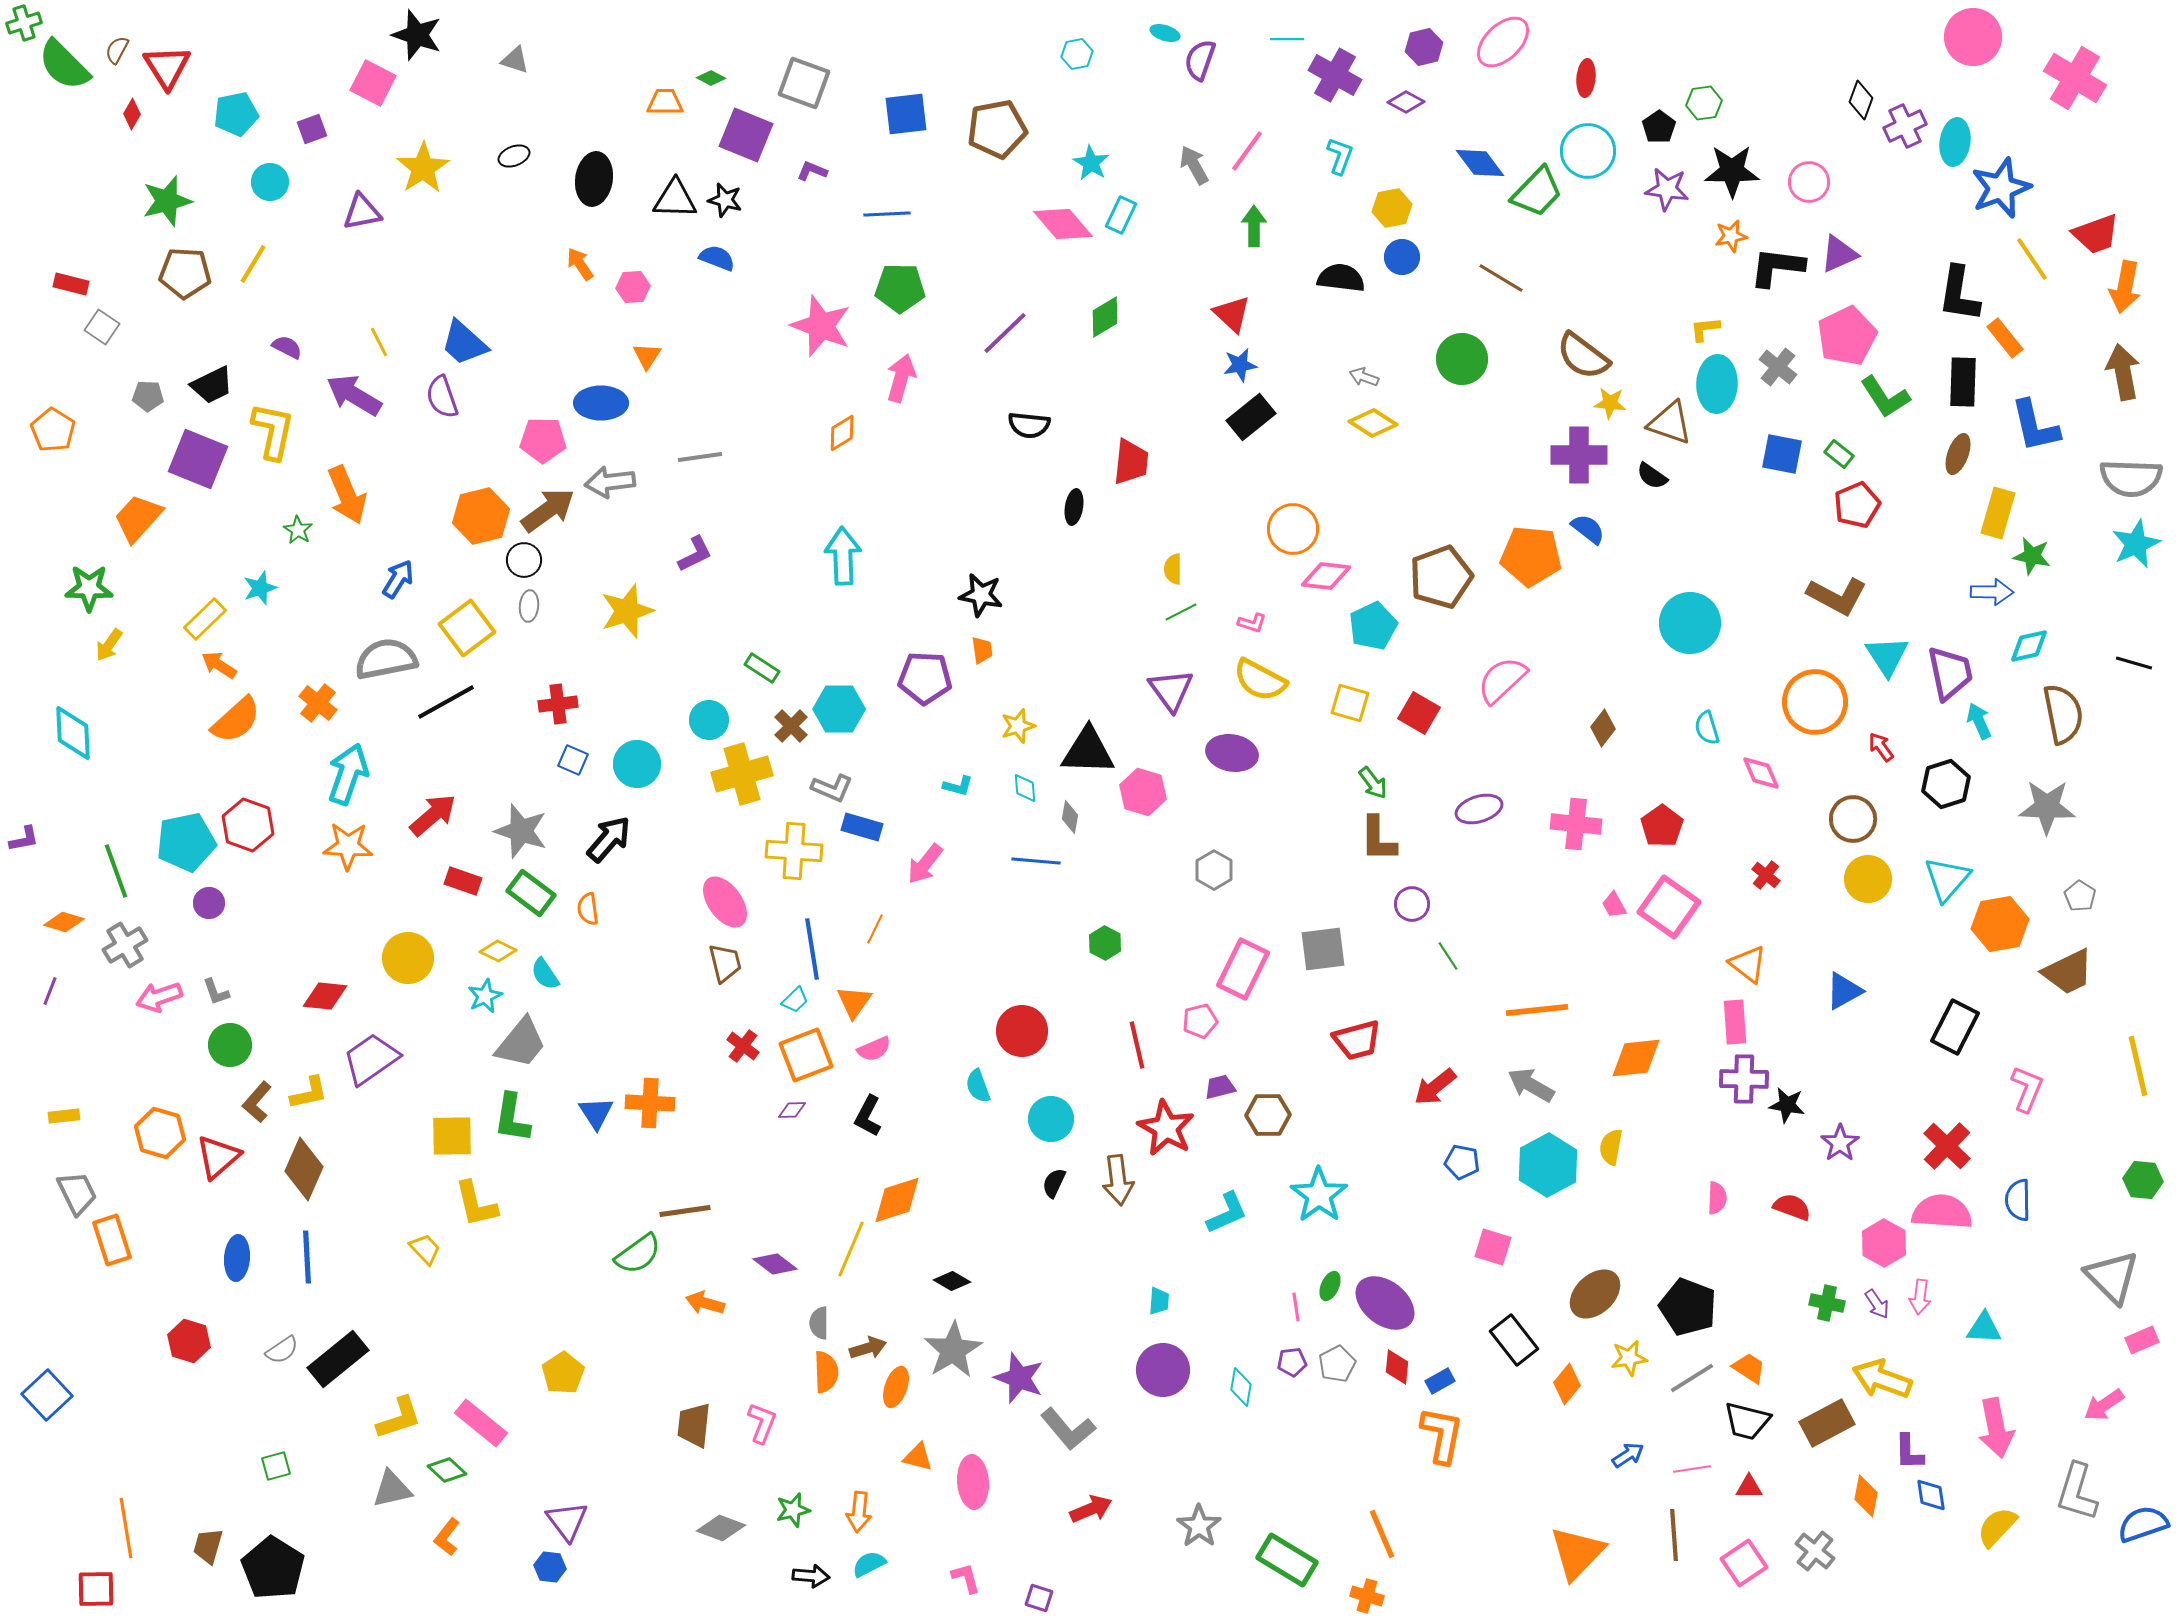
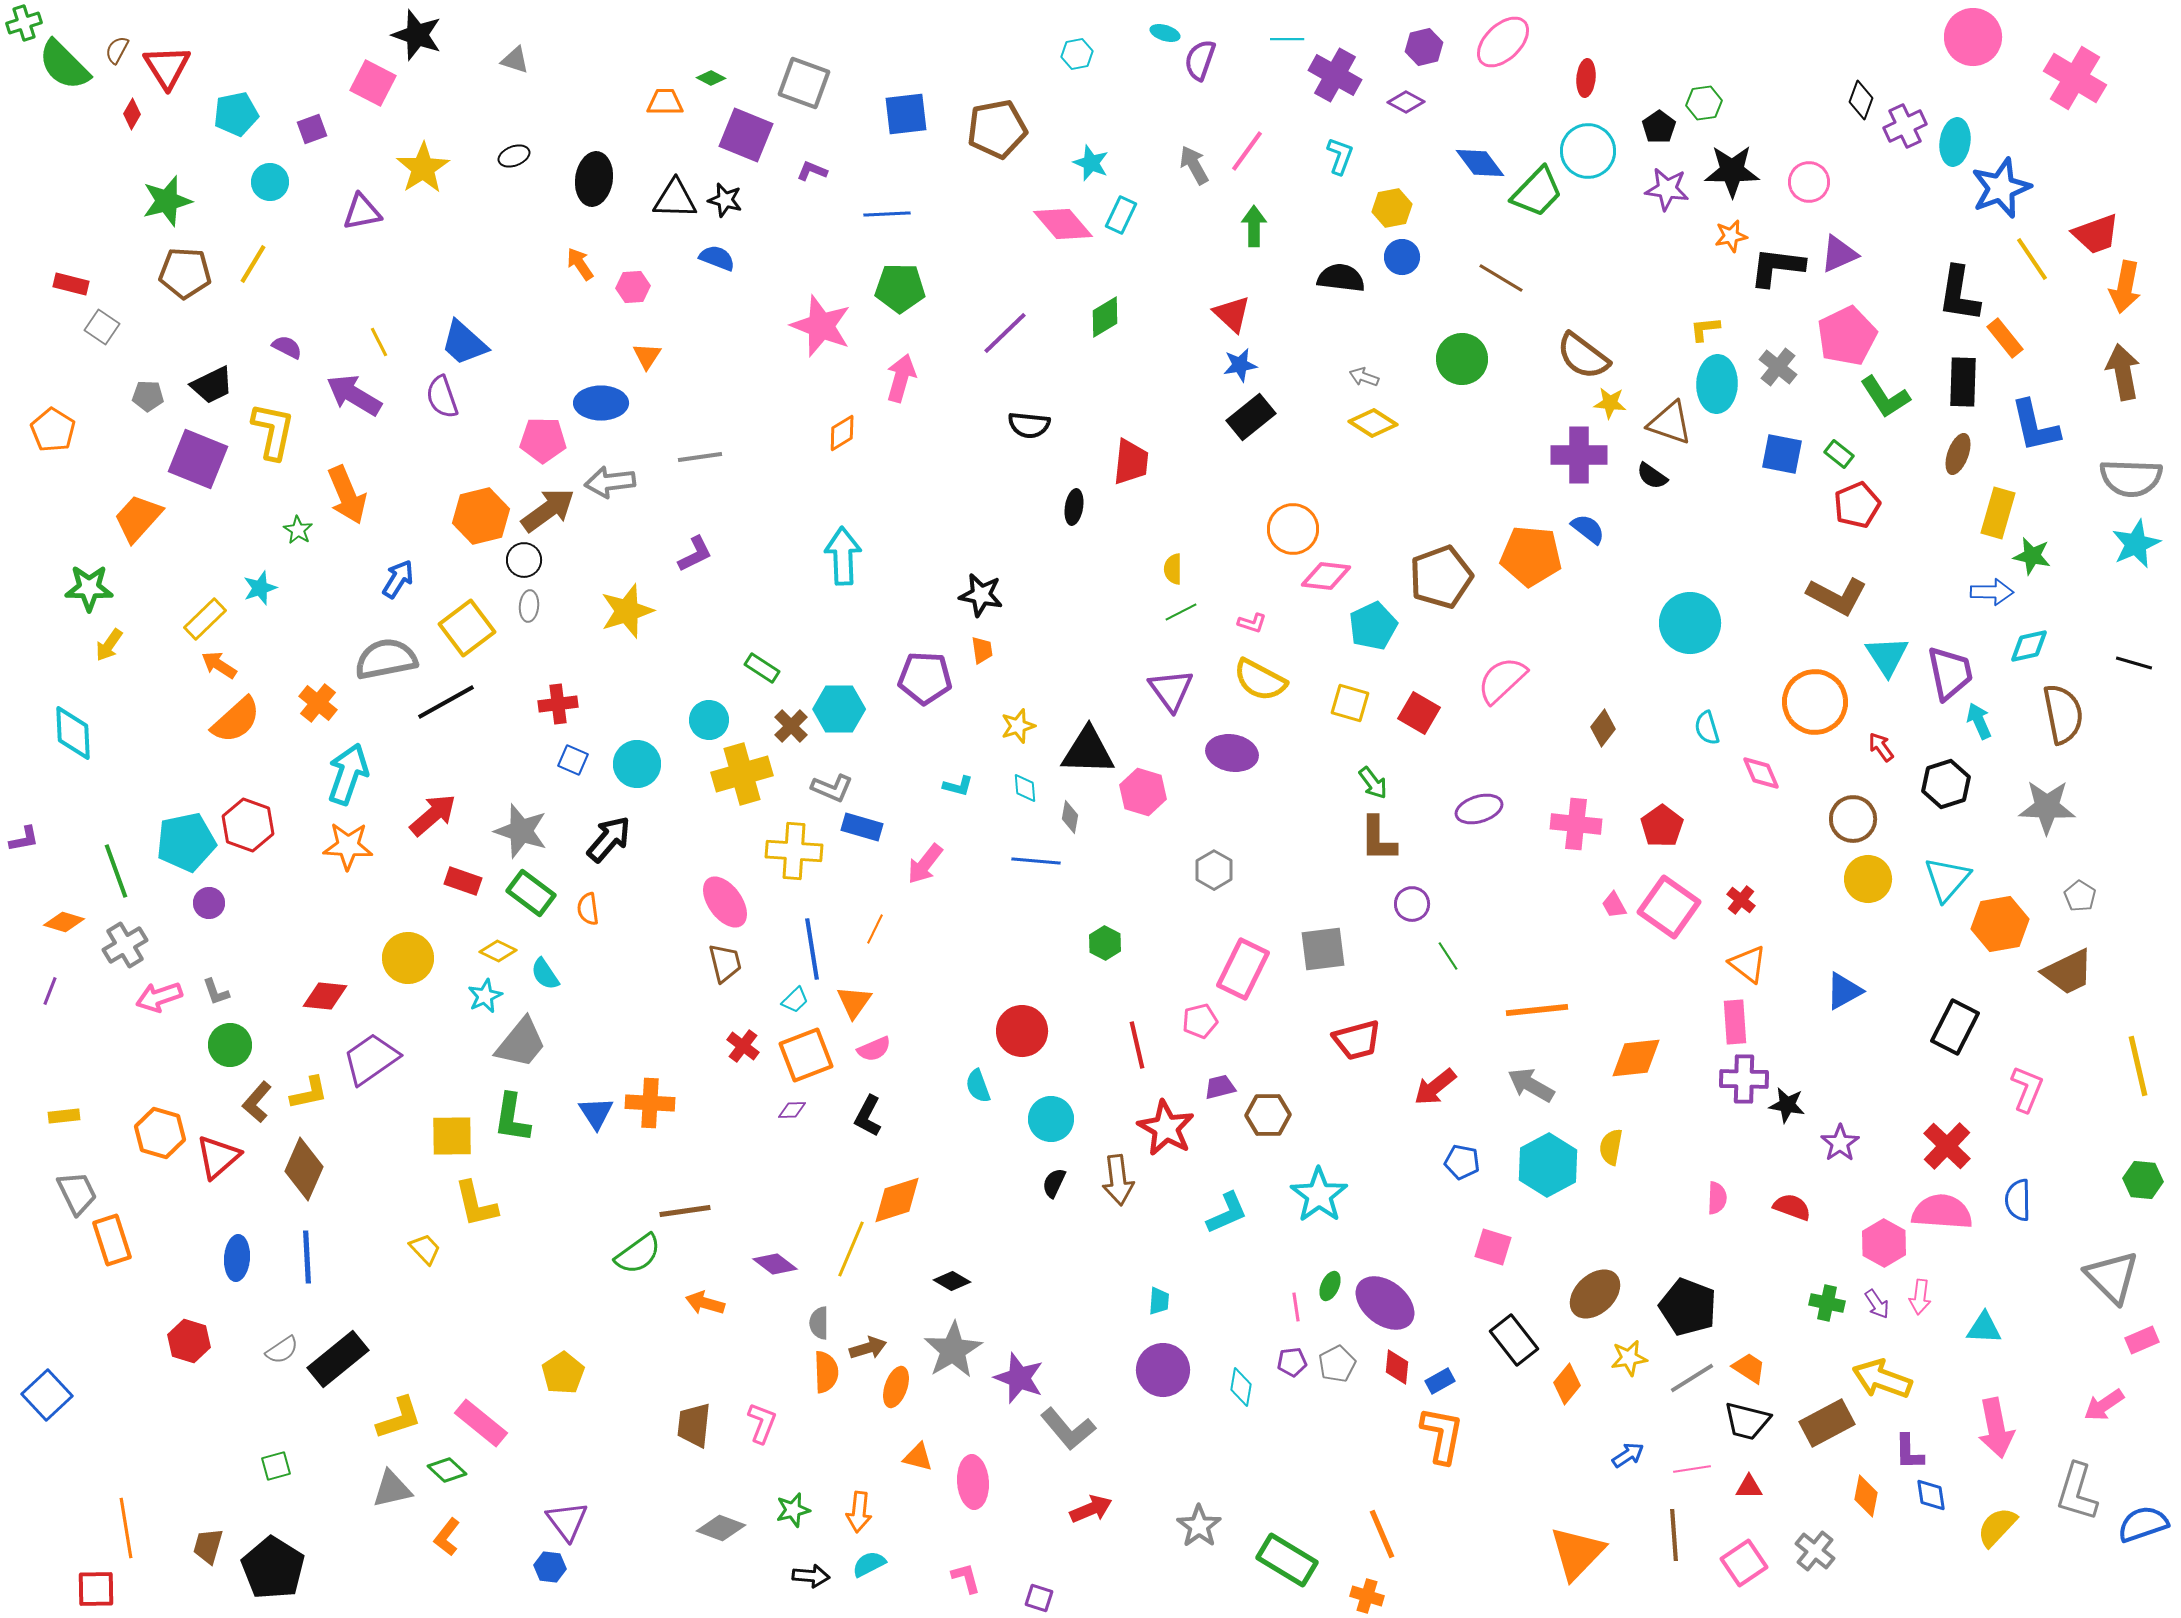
cyan star at (1091, 163): rotated 9 degrees counterclockwise
red cross at (1766, 875): moved 25 px left, 25 px down
